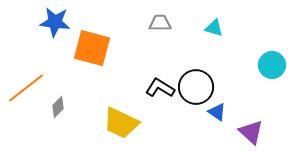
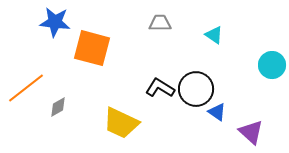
cyan triangle: moved 7 px down; rotated 18 degrees clockwise
black circle: moved 2 px down
gray diamond: rotated 15 degrees clockwise
